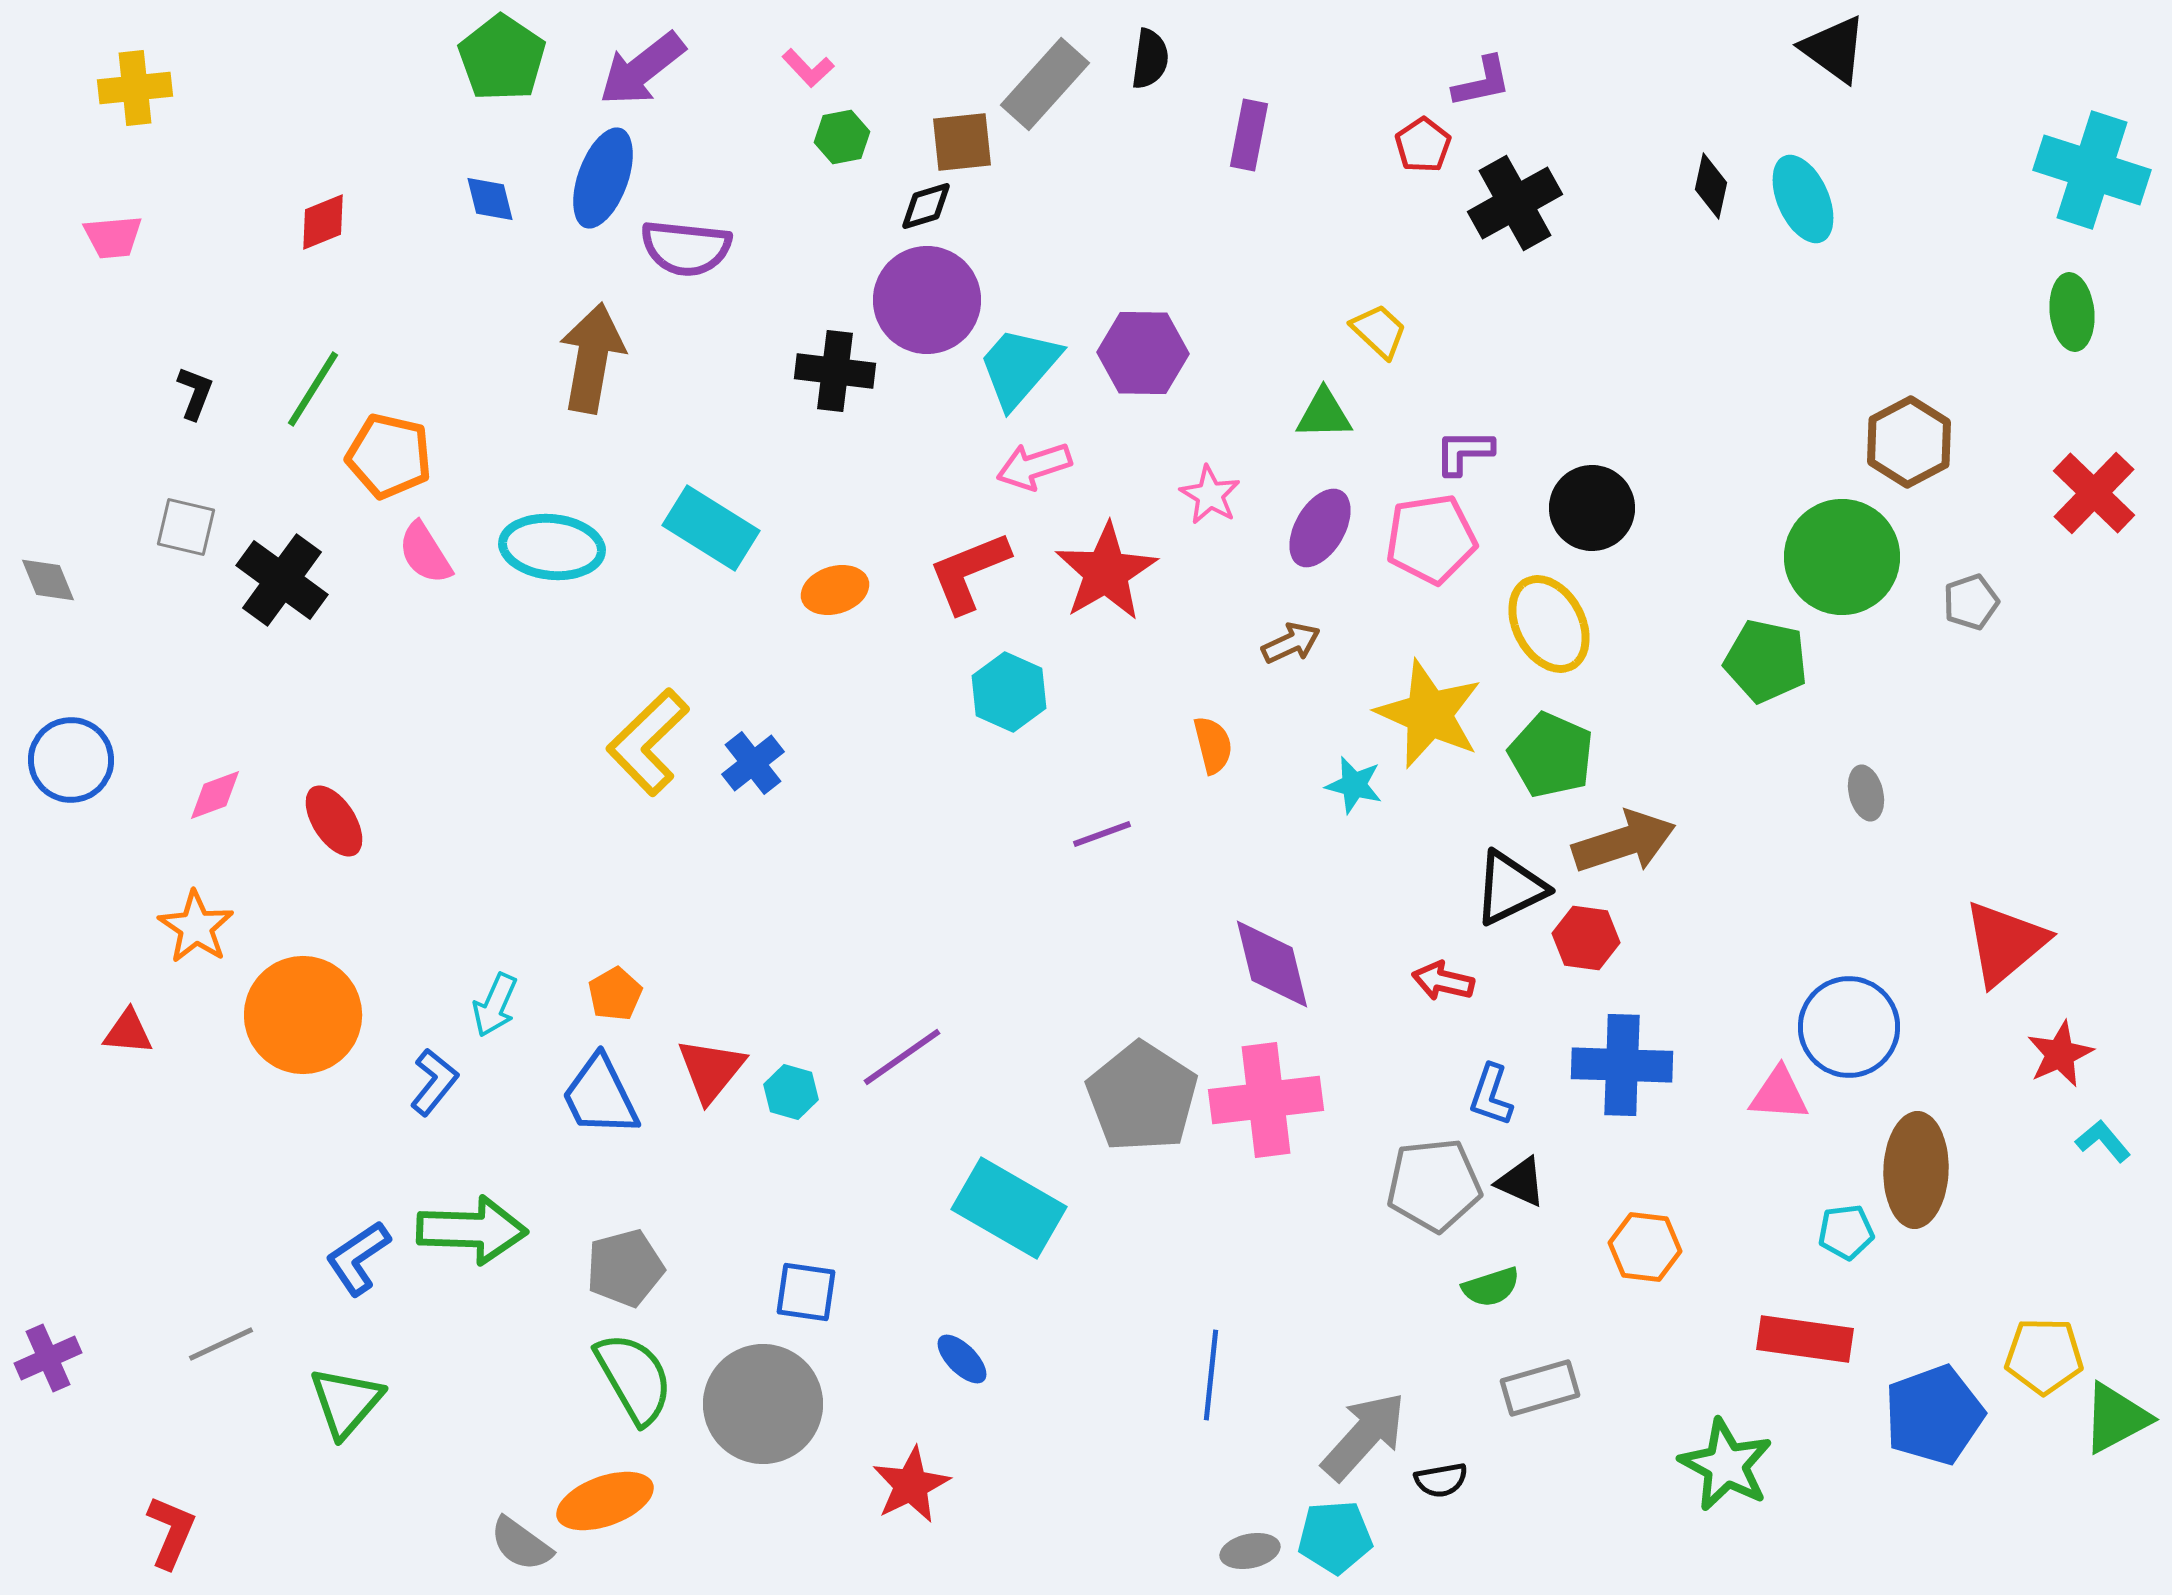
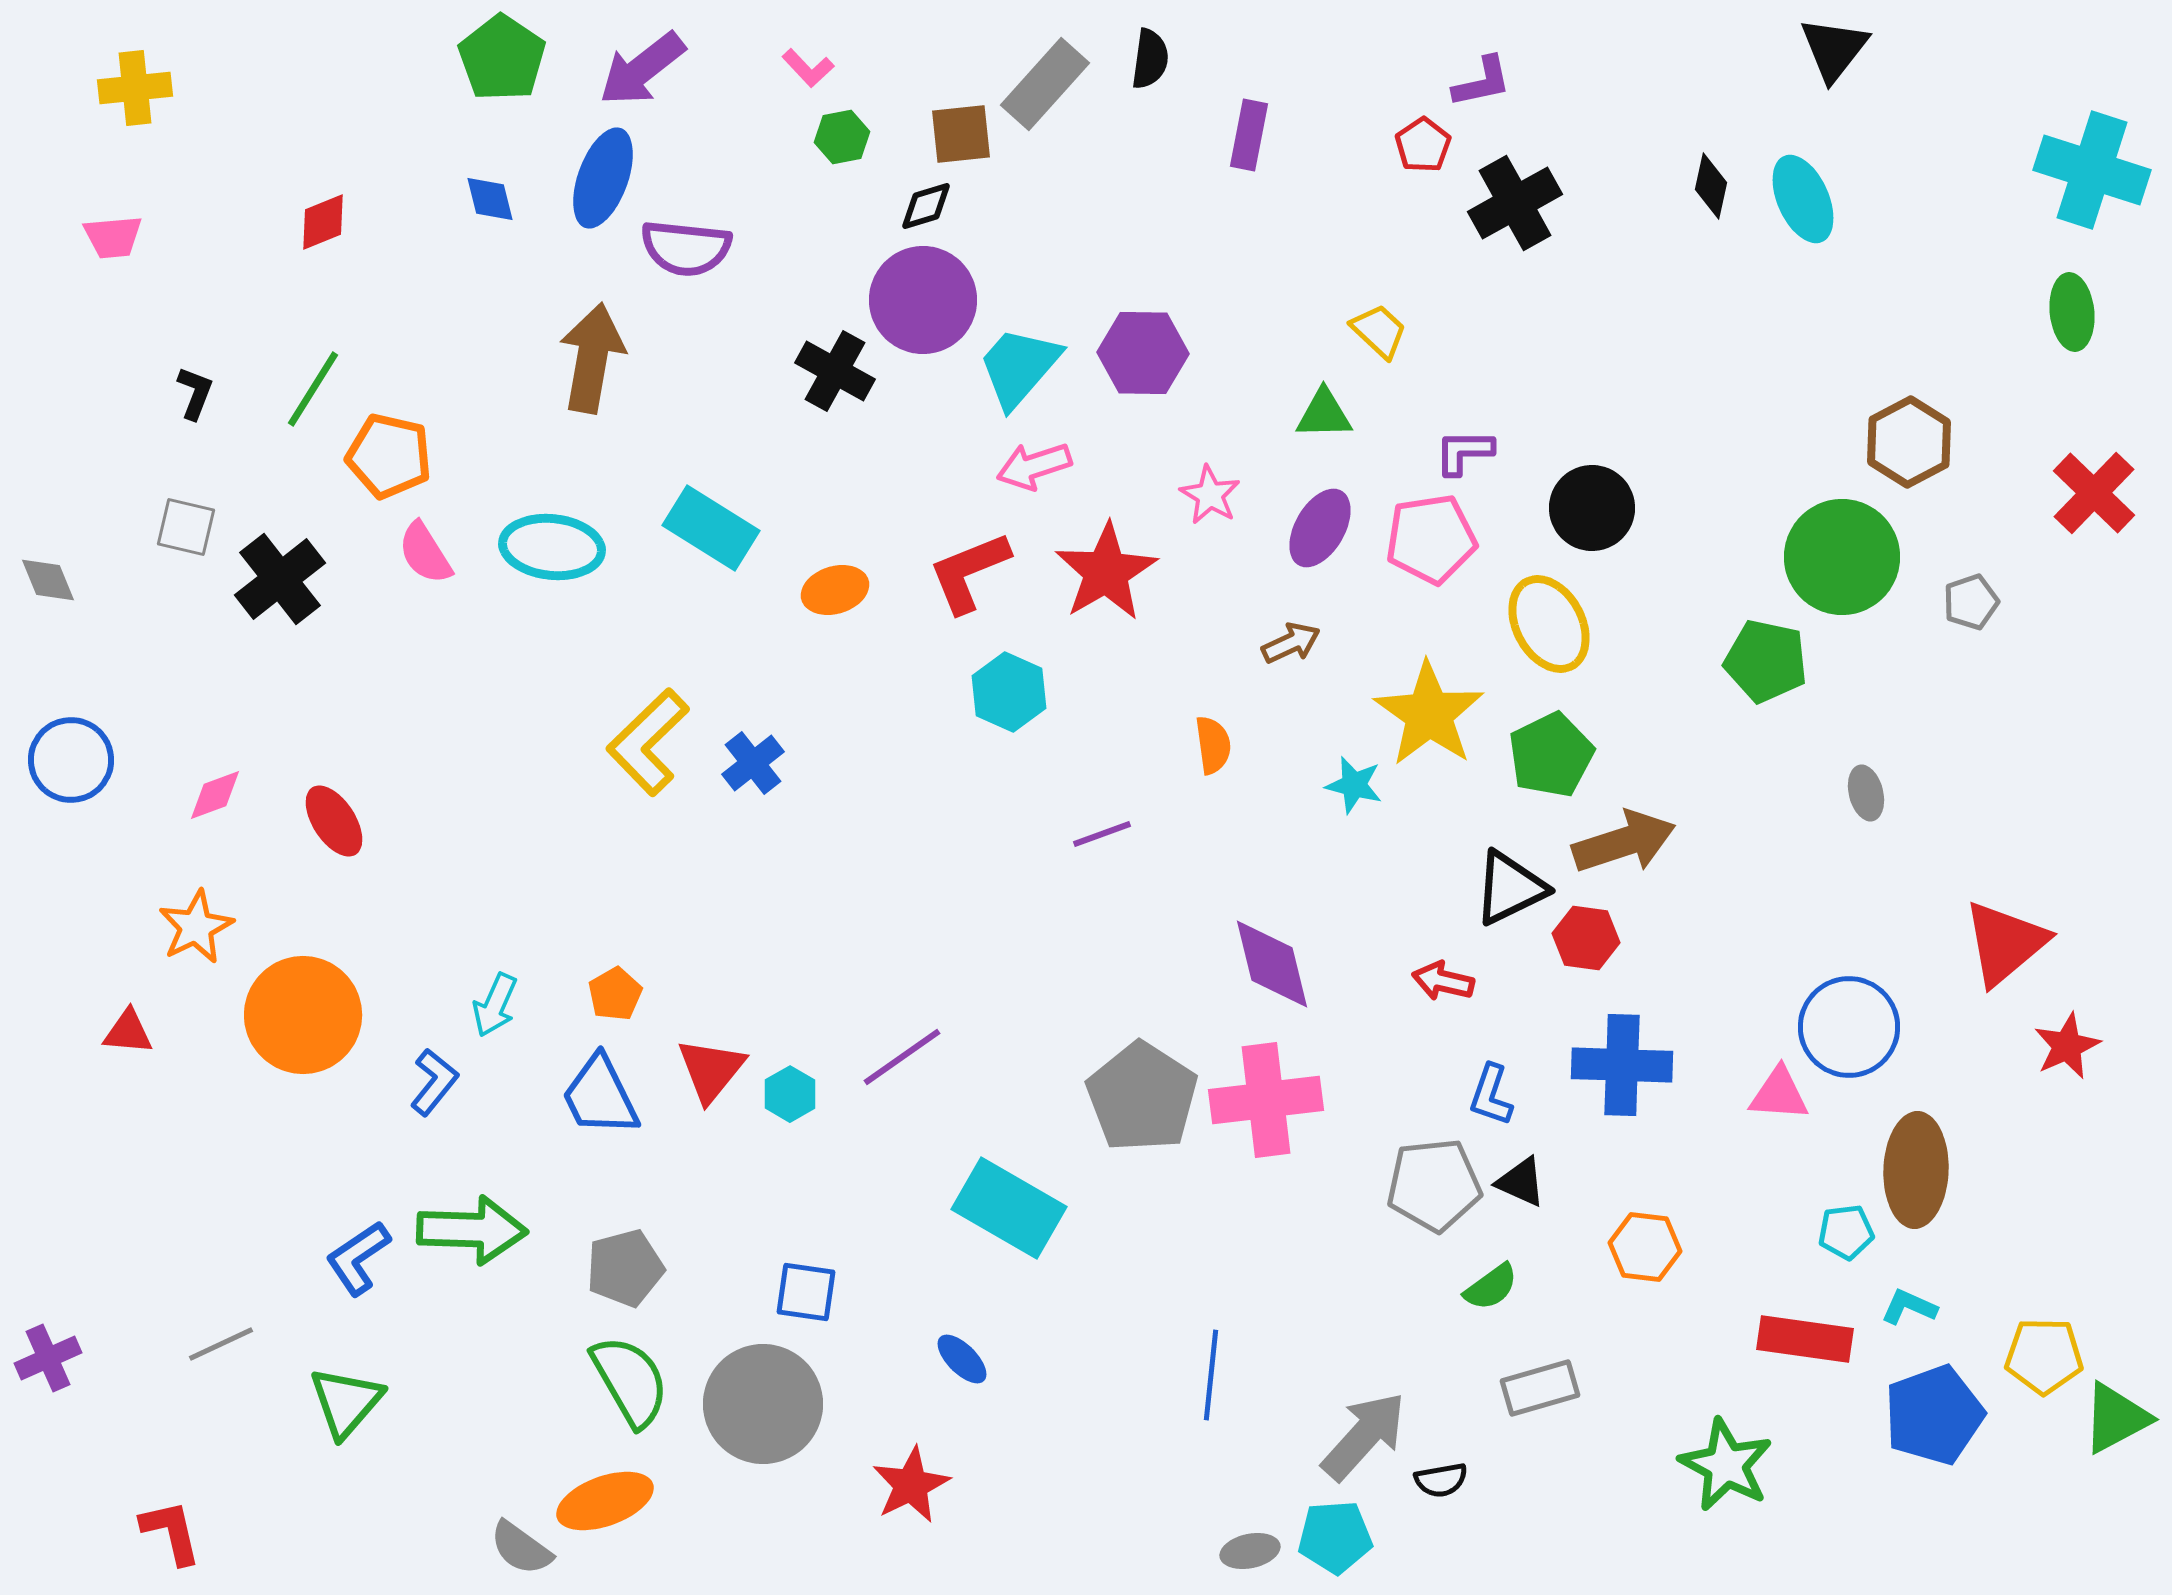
black triangle at (1834, 49): rotated 32 degrees clockwise
brown square at (962, 142): moved 1 px left, 8 px up
purple circle at (927, 300): moved 4 px left
black cross at (835, 371): rotated 22 degrees clockwise
black cross at (282, 580): moved 2 px left, 1 px up; rotated 16 degrees clockwise
yellow star at (1429, 714): rotated 11 degrees clockwise
orange semicircle at (1213, 745): rotated 6 degrees clockwise
green pentagon at (1551, 755): rotated 22 degrees clockwise
orange star at (196, 927): rotated 12 degrees clockwise
red star at (2060, 1054): moved 7 px right, 8 px up
cyan hexagon at (791, 1092): moved 1 px left, 2 px down; rotated 14 degrees clockwise
cyan L-shape at (2103, 1141): moved 194 px left, 166 px down; rotated 26 degrees counterclockwise
green semicircle at (1491, 1287): rotated 18 degrees counterclockwise
green semicircle at (634, 1378): moved 4 px left, 3 px down
red L-shape at (171, 1532): rotated 36 degrees counterclockwise
gray semicircle at (521, 1544): moved 4 px down
